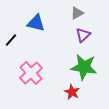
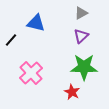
gray triangle: moved 4 px right
purple triangle: moved 2 px left, 1 px down
green star: rotated 8 degrees counterclockwise
